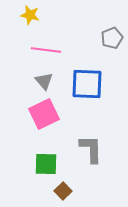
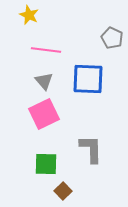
yellow star: moved 1 px left; rotated 12 degrees clockwise
gray pentagon: rotated 25 degrees counterclockwise
blue square: moved 1 px right, 5 px up
